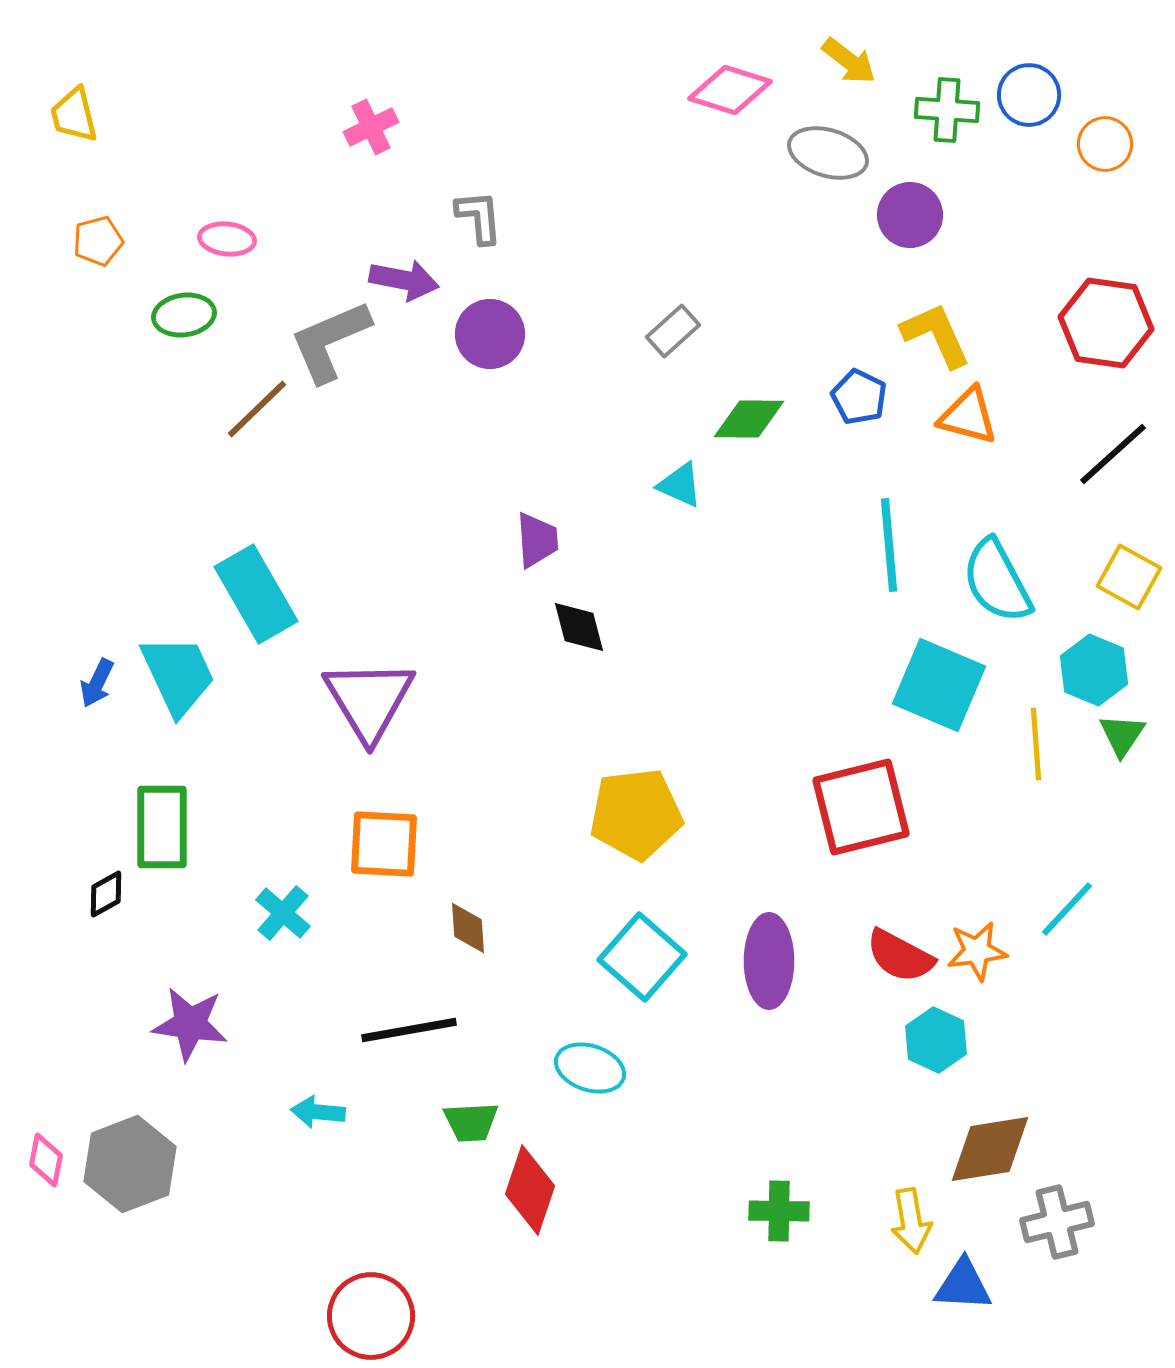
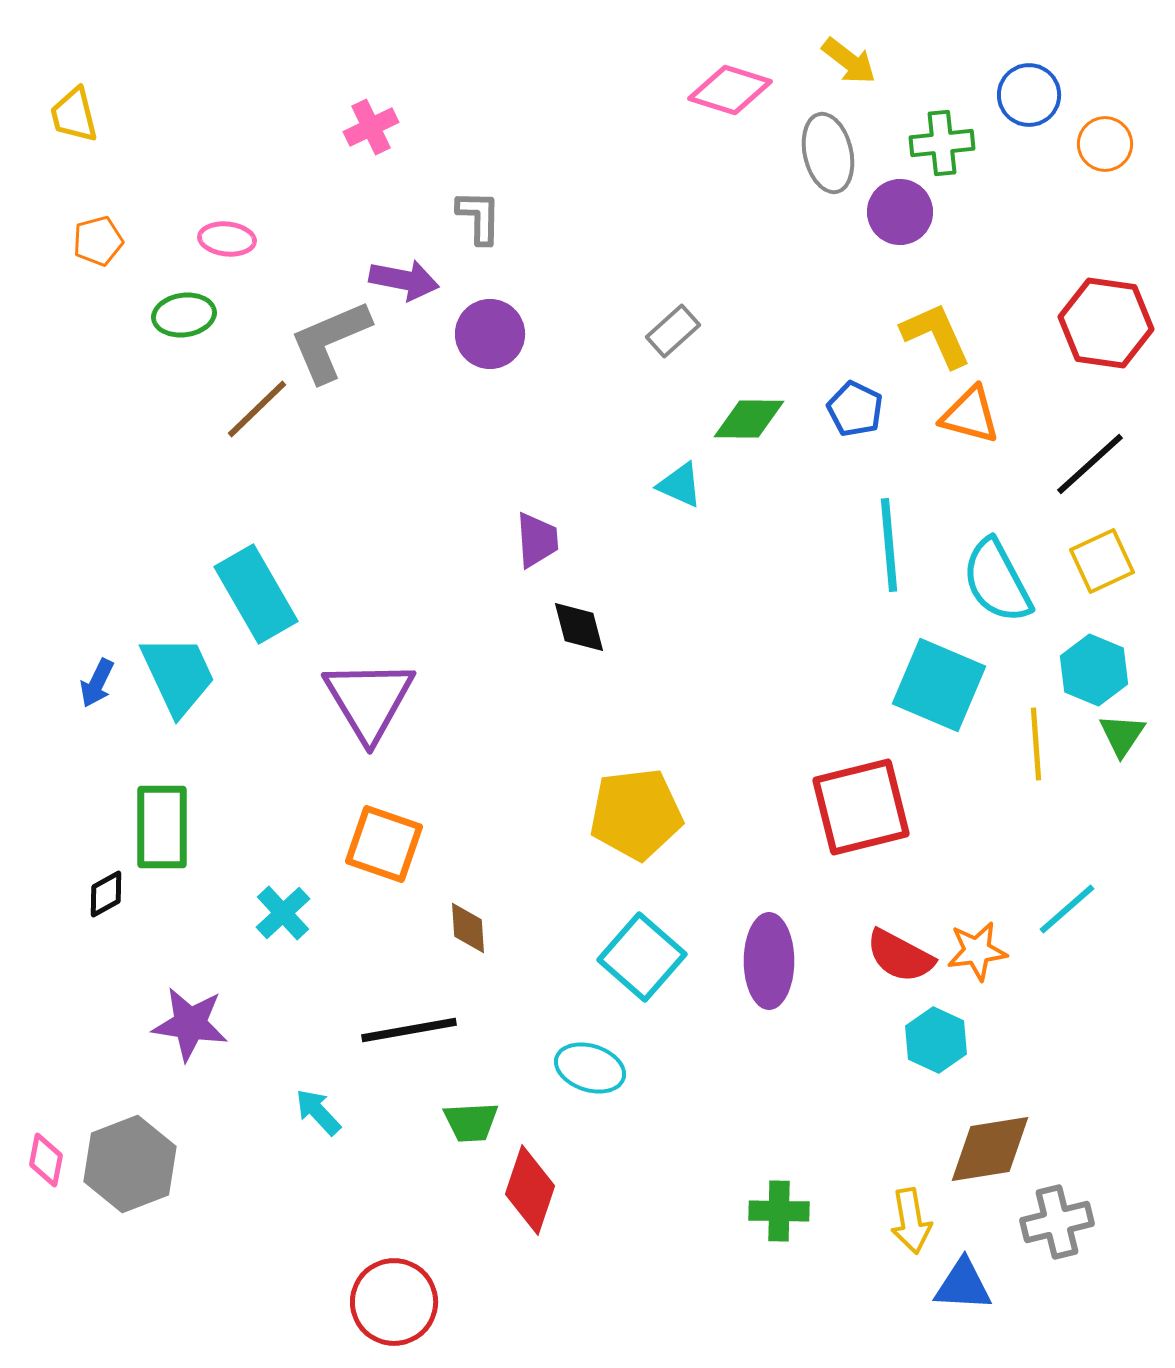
green cross at (947, 110): moved 5 px left, 33 px down; rotated 10 degrees counterclockwise
gray ellipse at (828, 153): rotated 60 degrees clockwise
purple circle at (910, 215): moved 10 px left, 3 px up
gray L-shape at (479, 217): rotated 6 degrees clockwise
blue pentagon at (859, 397): moved 4 px left, 12 px down
orange triangle at (968, 416): moved 2 px right, 1 px up
black line at (1113, 454): moved 23 px left, 10 px down
yellow square at (1129, 577): moved 27 px left, 16 px up; rotated 36 degrees clockwise
orange square at (384, 844): rotated 16 degrees clockwise
cyan line at (1067, 909): rotated 6 degrees clockwise
cyan cross at (283, 913): rotated 6 degrees clockwise
cyan arrow at (318, 1112): rotated 42 degrees clockwise
red circle at (371, 1316): moved 23 px right, 14 px up
